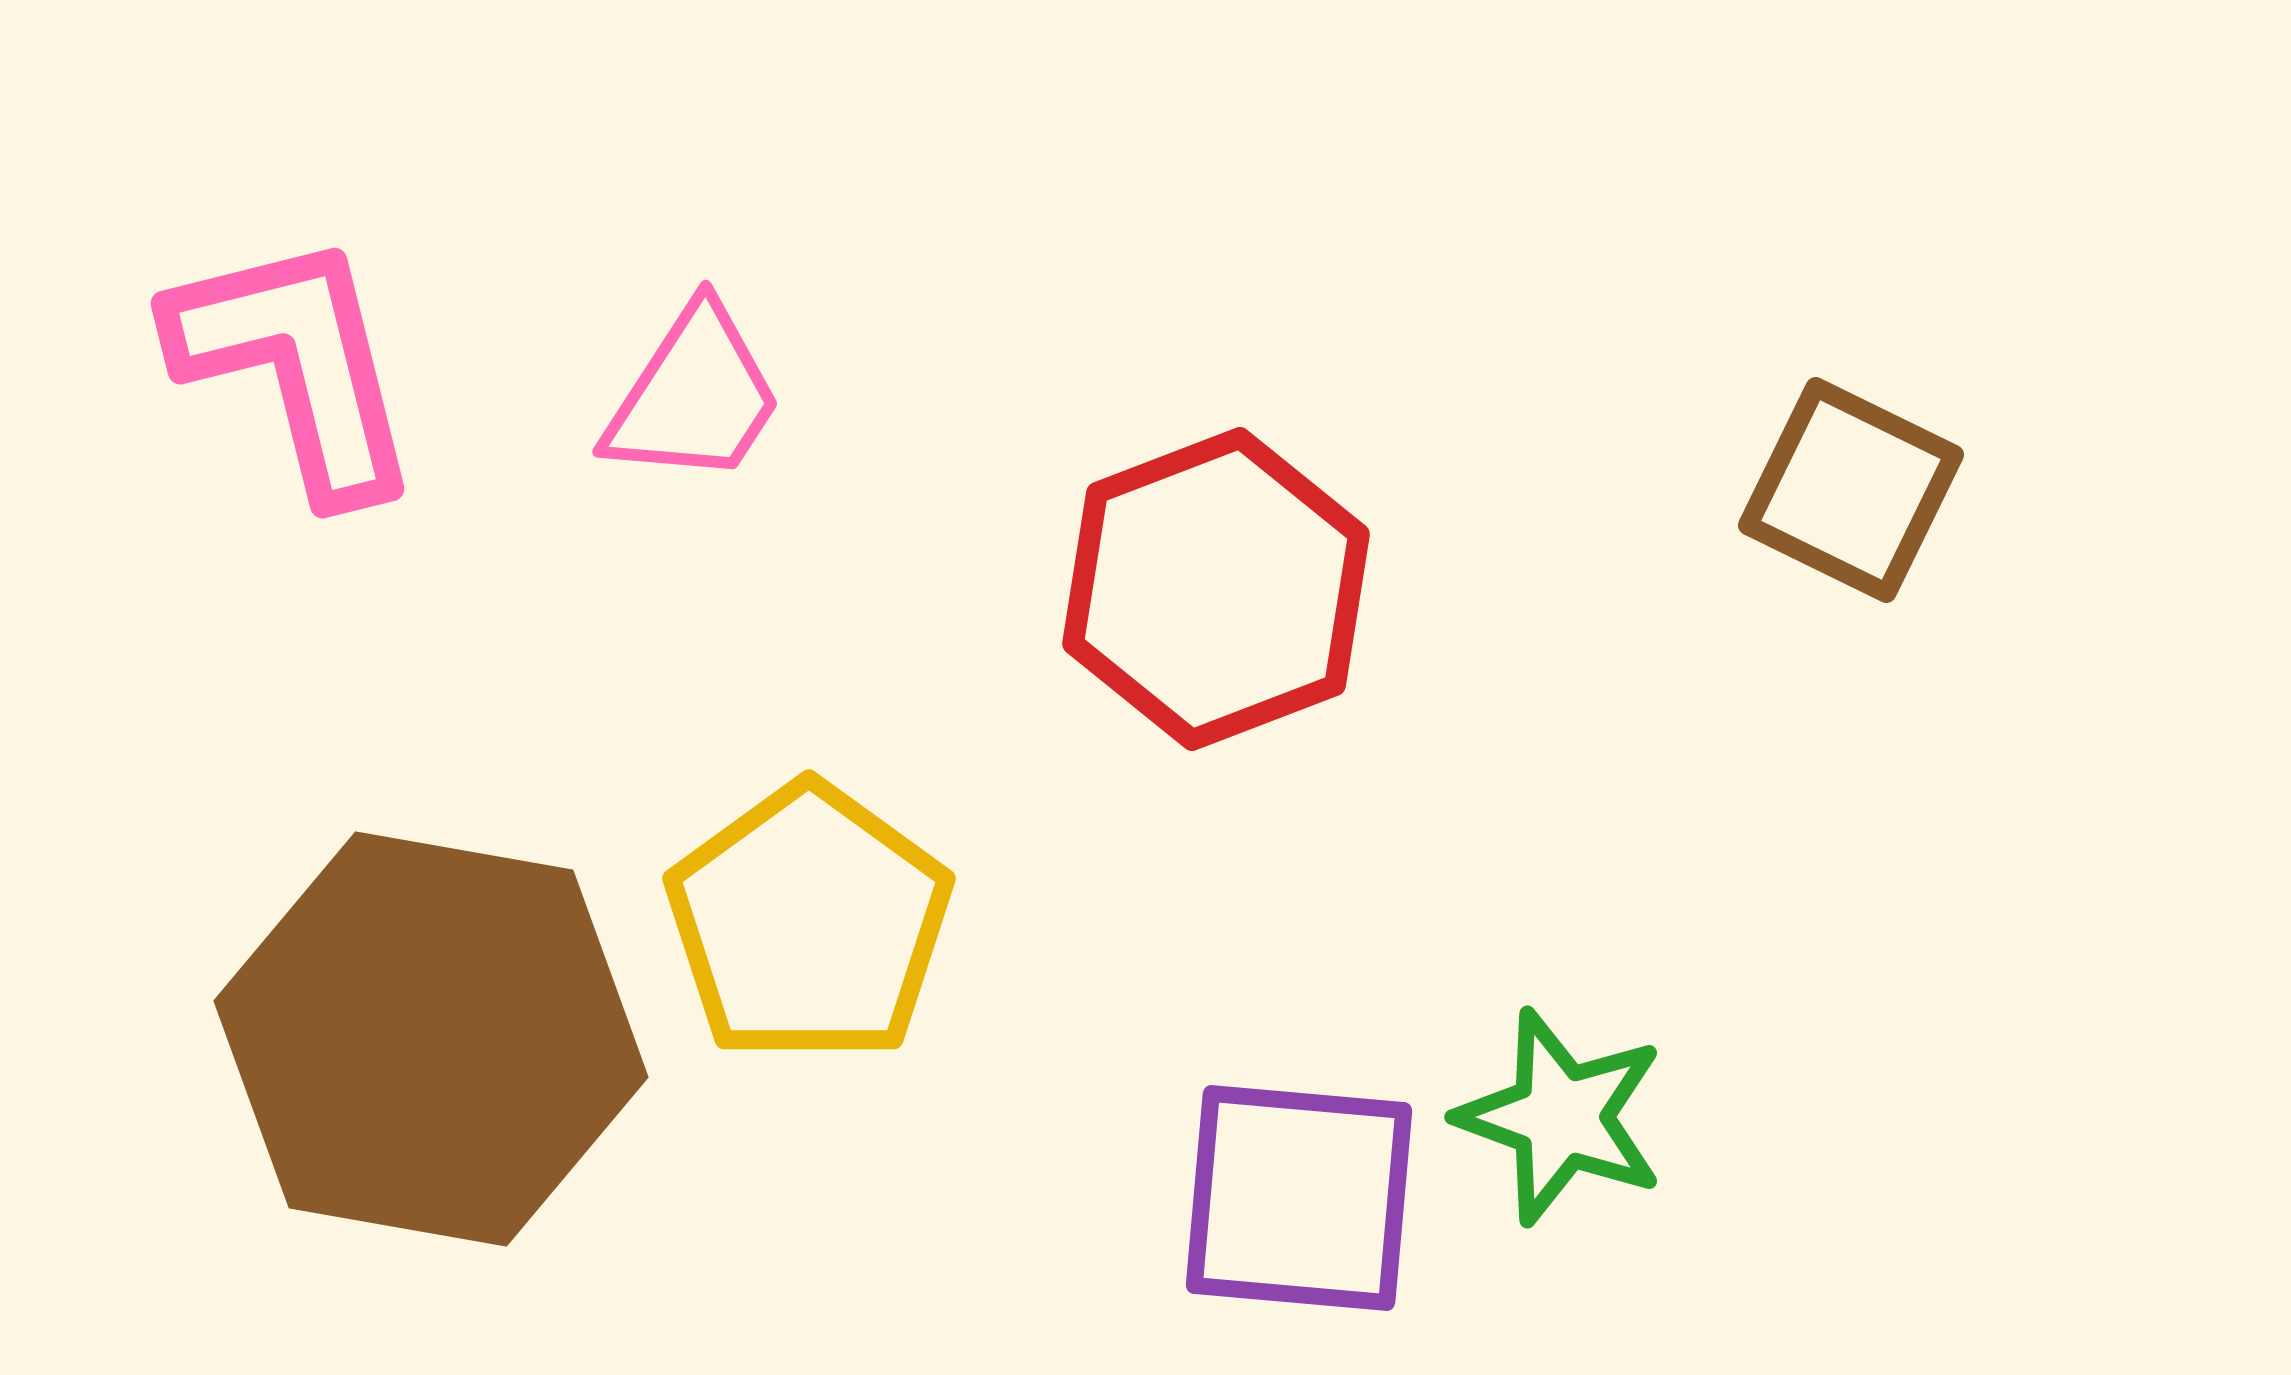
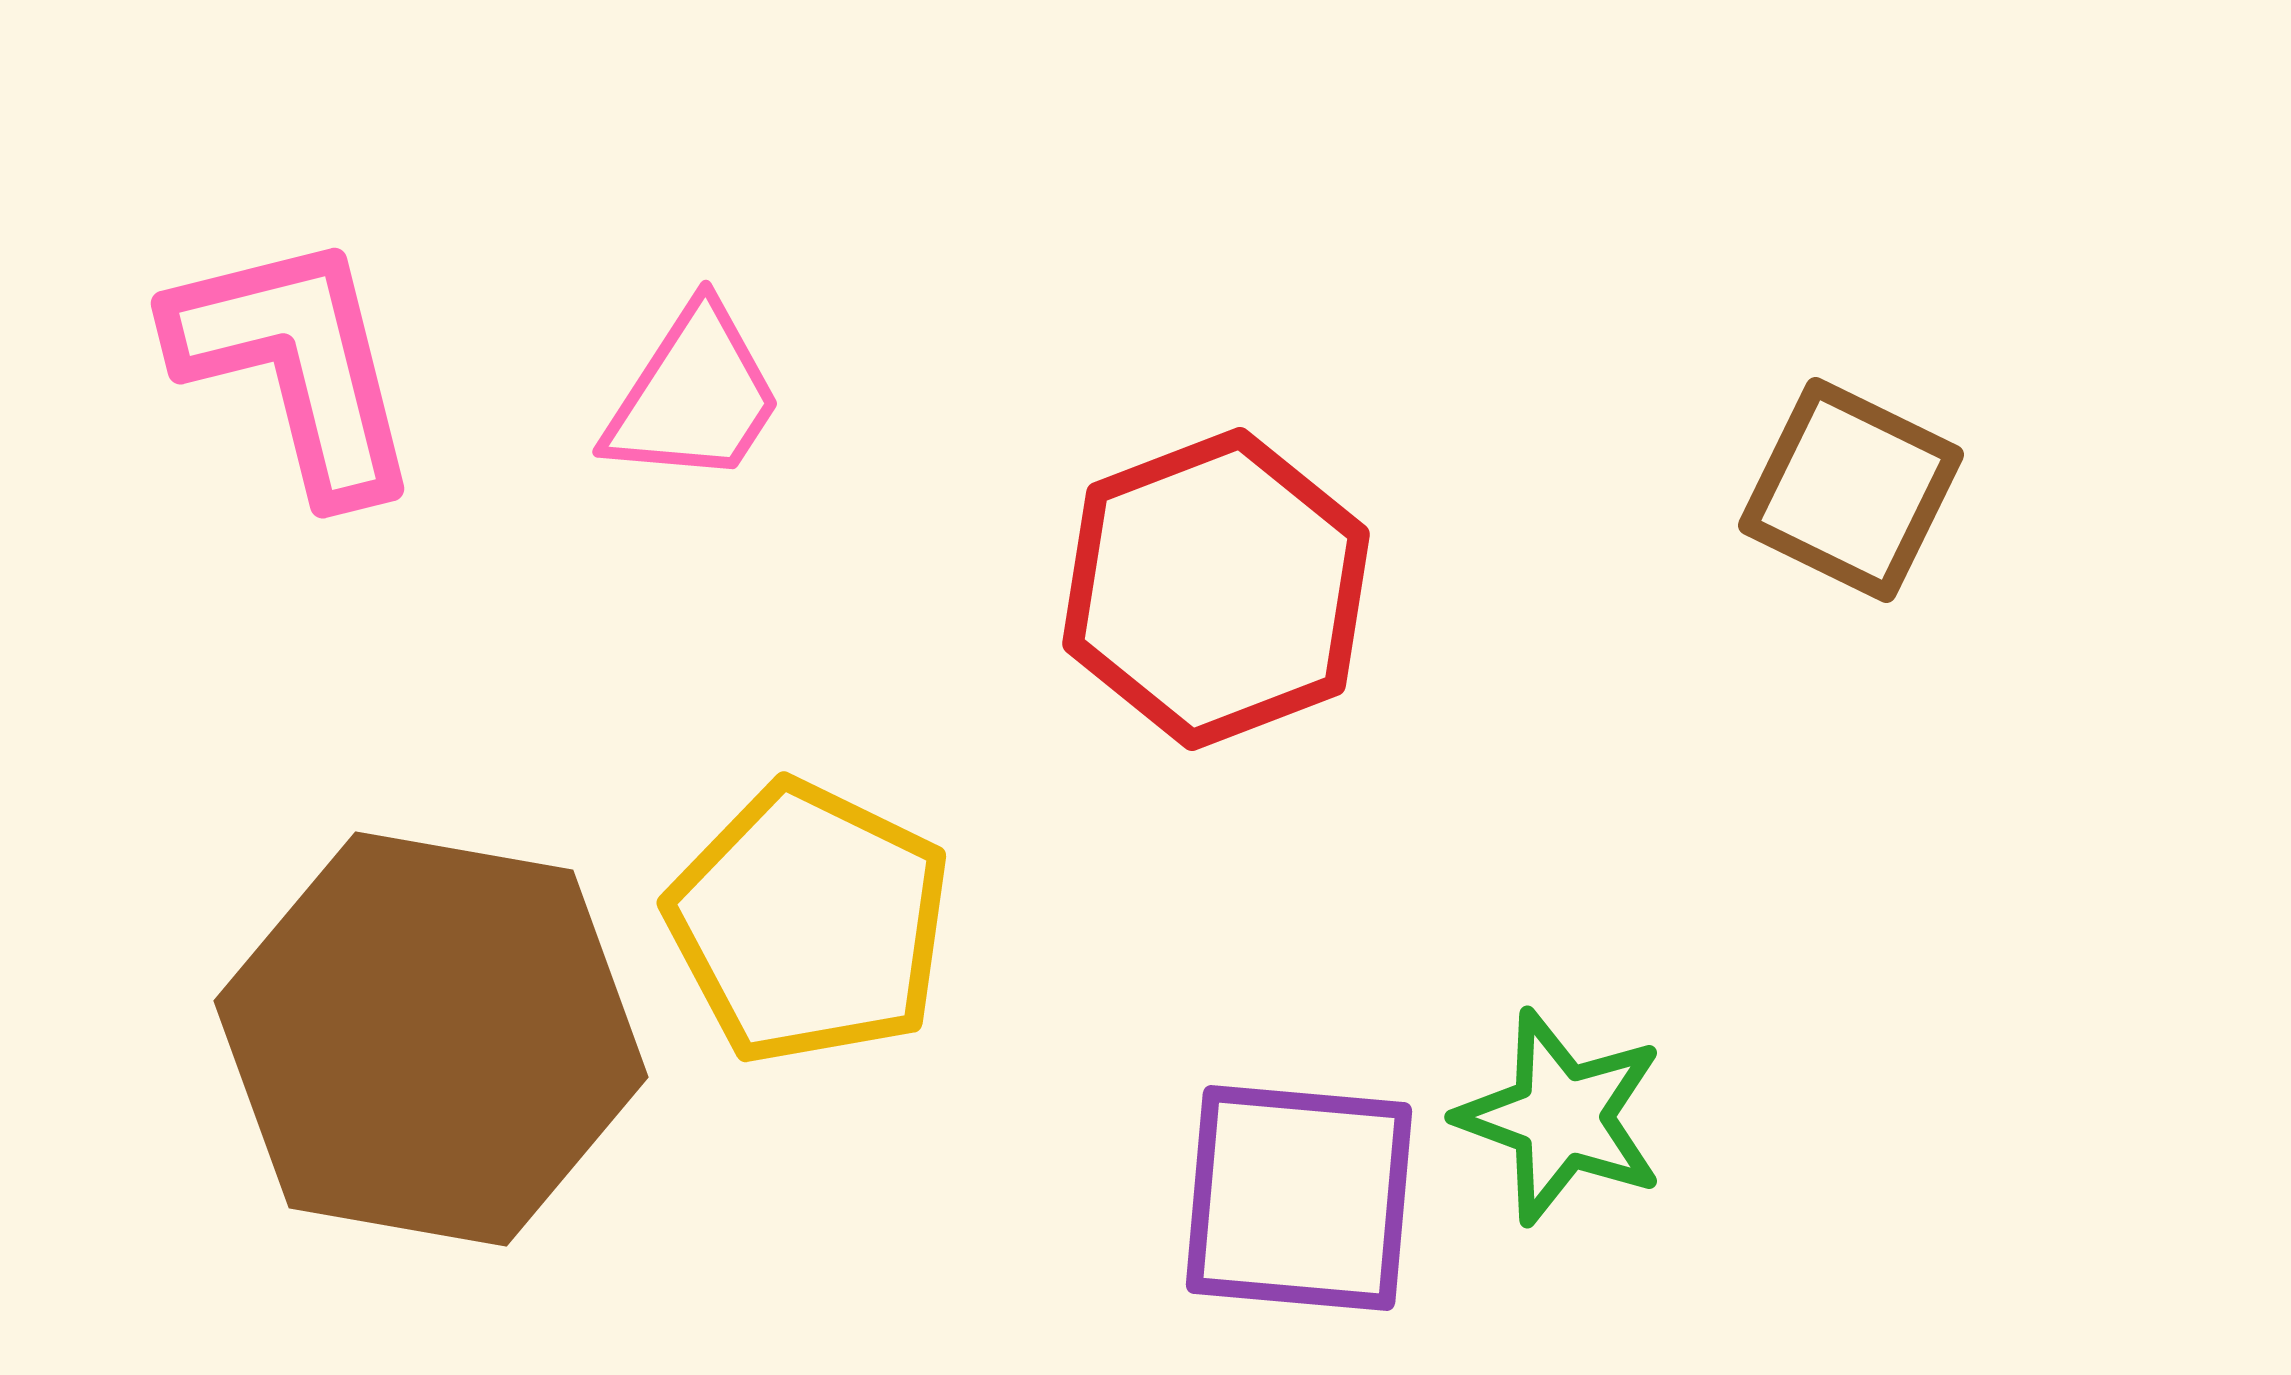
yellow pentagon: rotated 10 degrees counterclockwise
